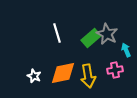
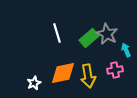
green rectangle: moved 2 px left
white star: moved 7 px down; rotated 24 degrees clockwise
